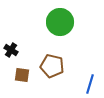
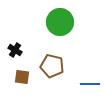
black cross: moved 4 px right
brown square: moved 2 px down
blue line: rotated 72 degrees clockwise
